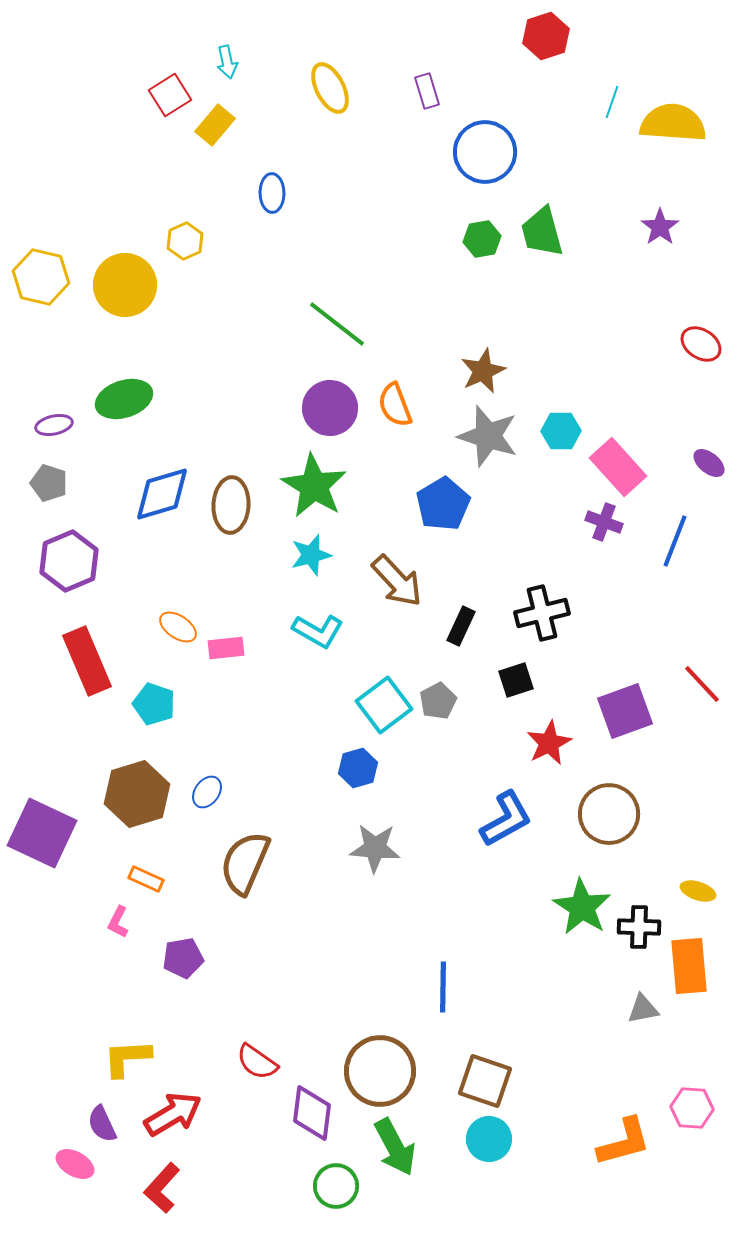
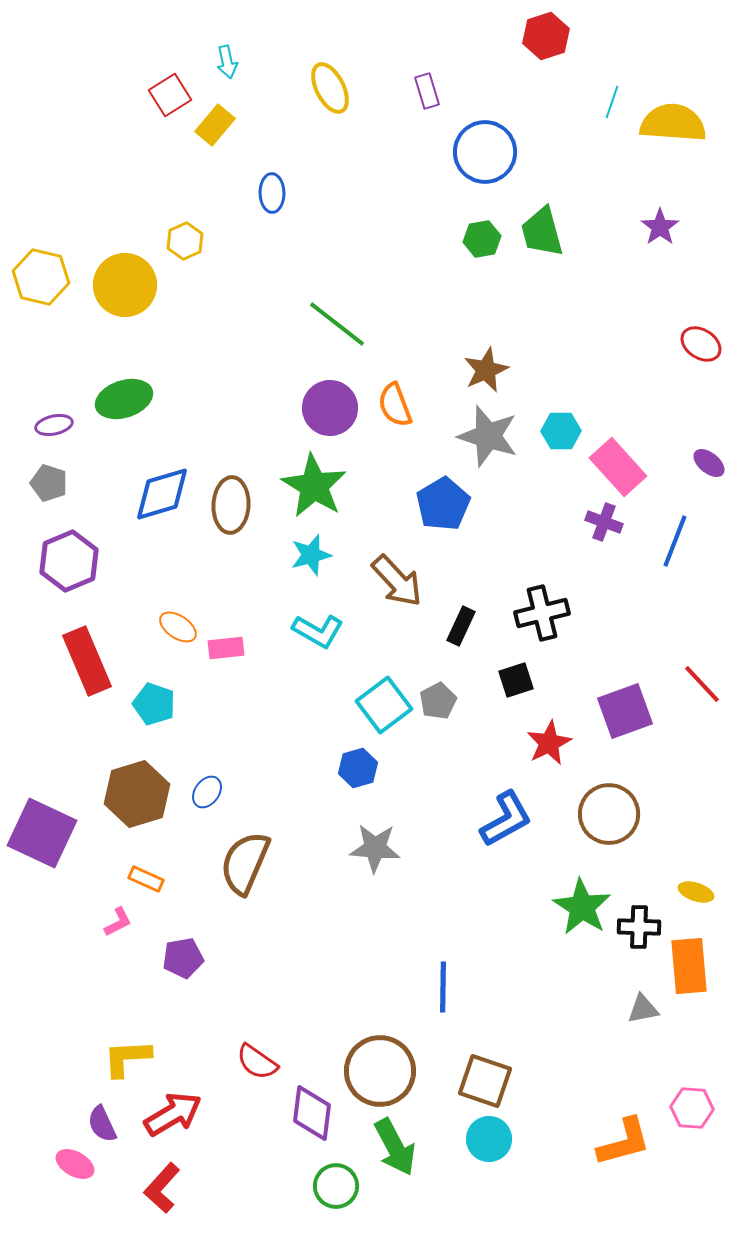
brown star at (483, 371): moved 3 px right, 1 px up
yellow ellipse at (698, 891): moved 2 px left, 1 px down
pink L-shape at (118, 922): rotated 144 degrees counterclockwise
